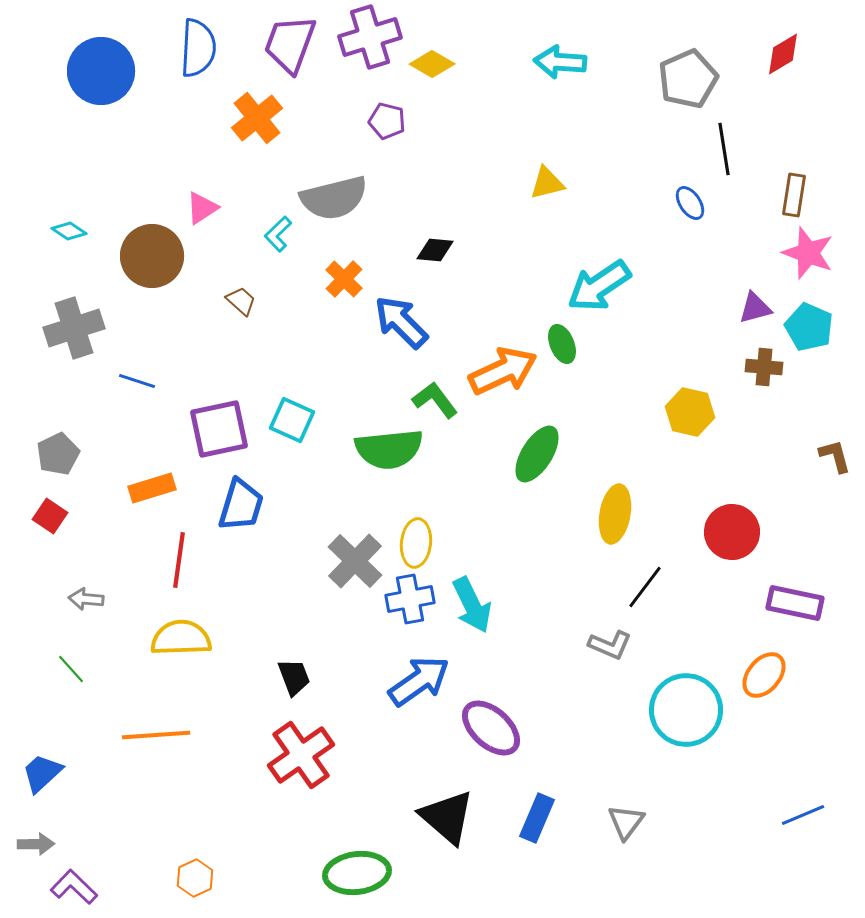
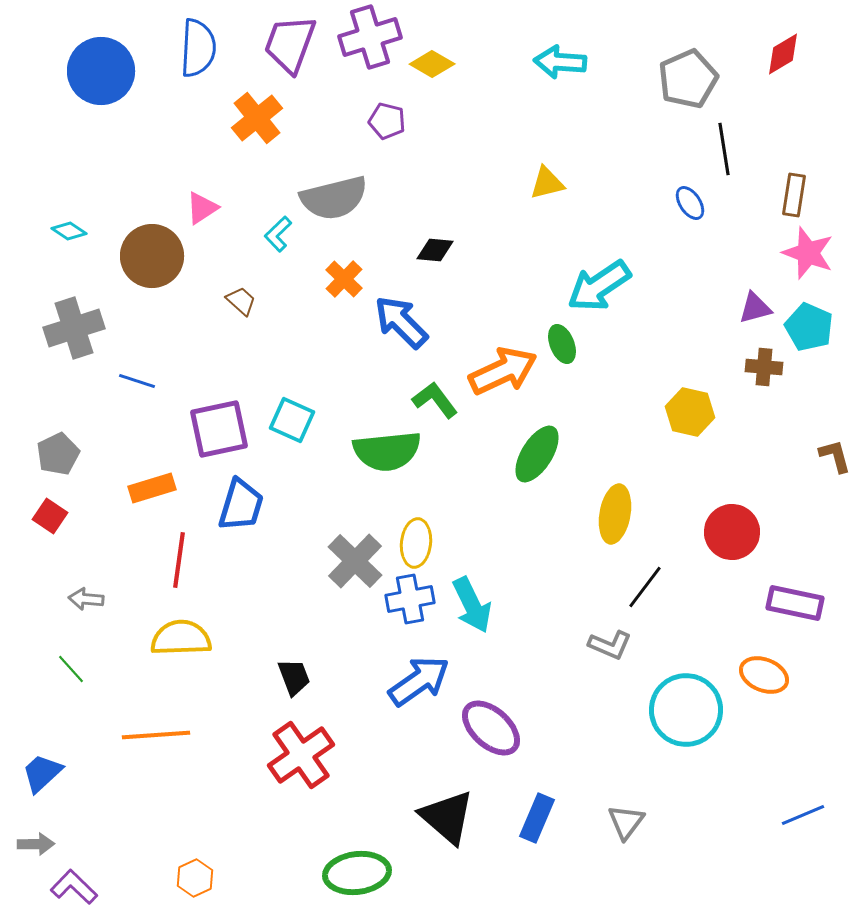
green semicircle at (389, 449): moved 2 px left, 2 px down
orange ellipse at (764, 675): rotated 72 degrees clockwise
